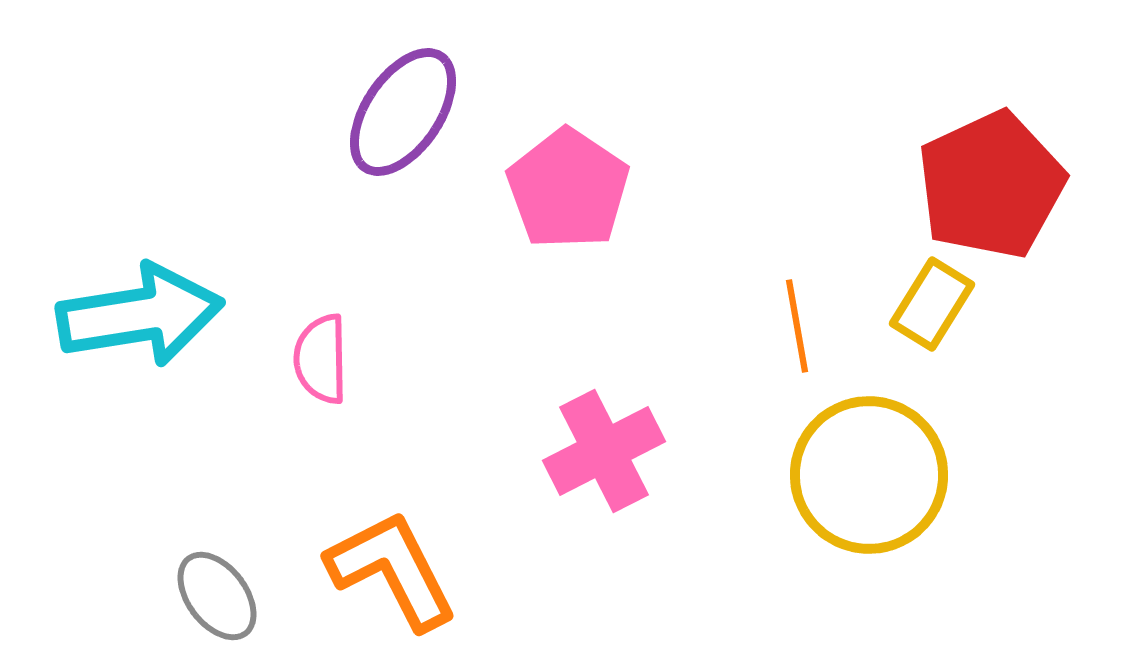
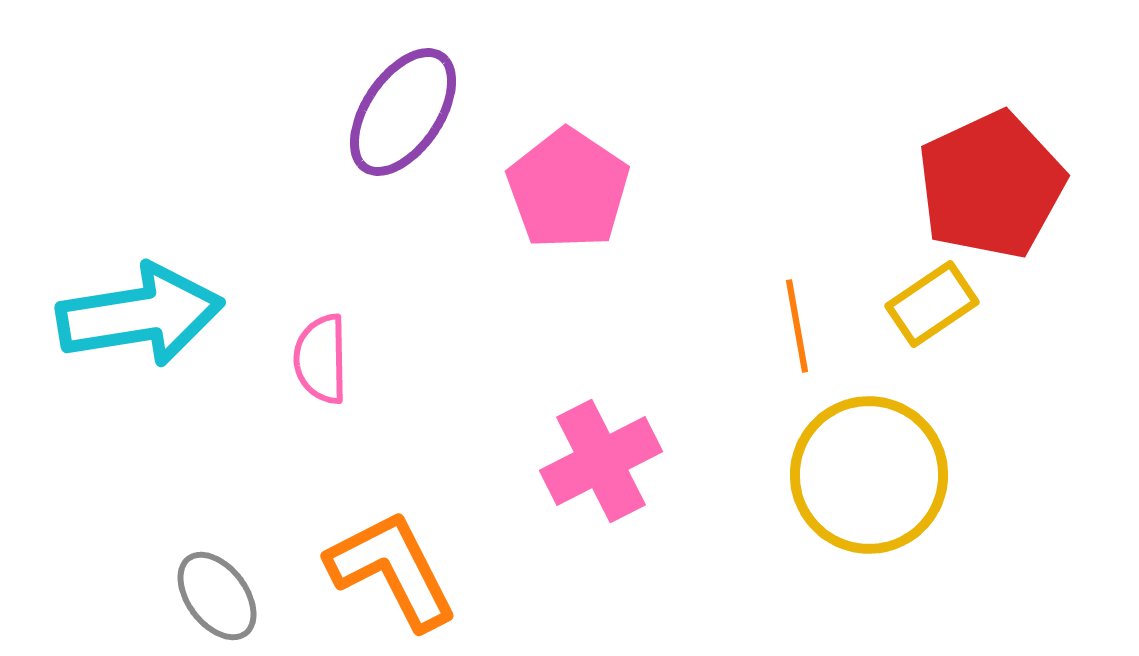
yellow rectangle: rotated 24 degrees clockwise
pink cross: moved 3 px left, 10 px down
